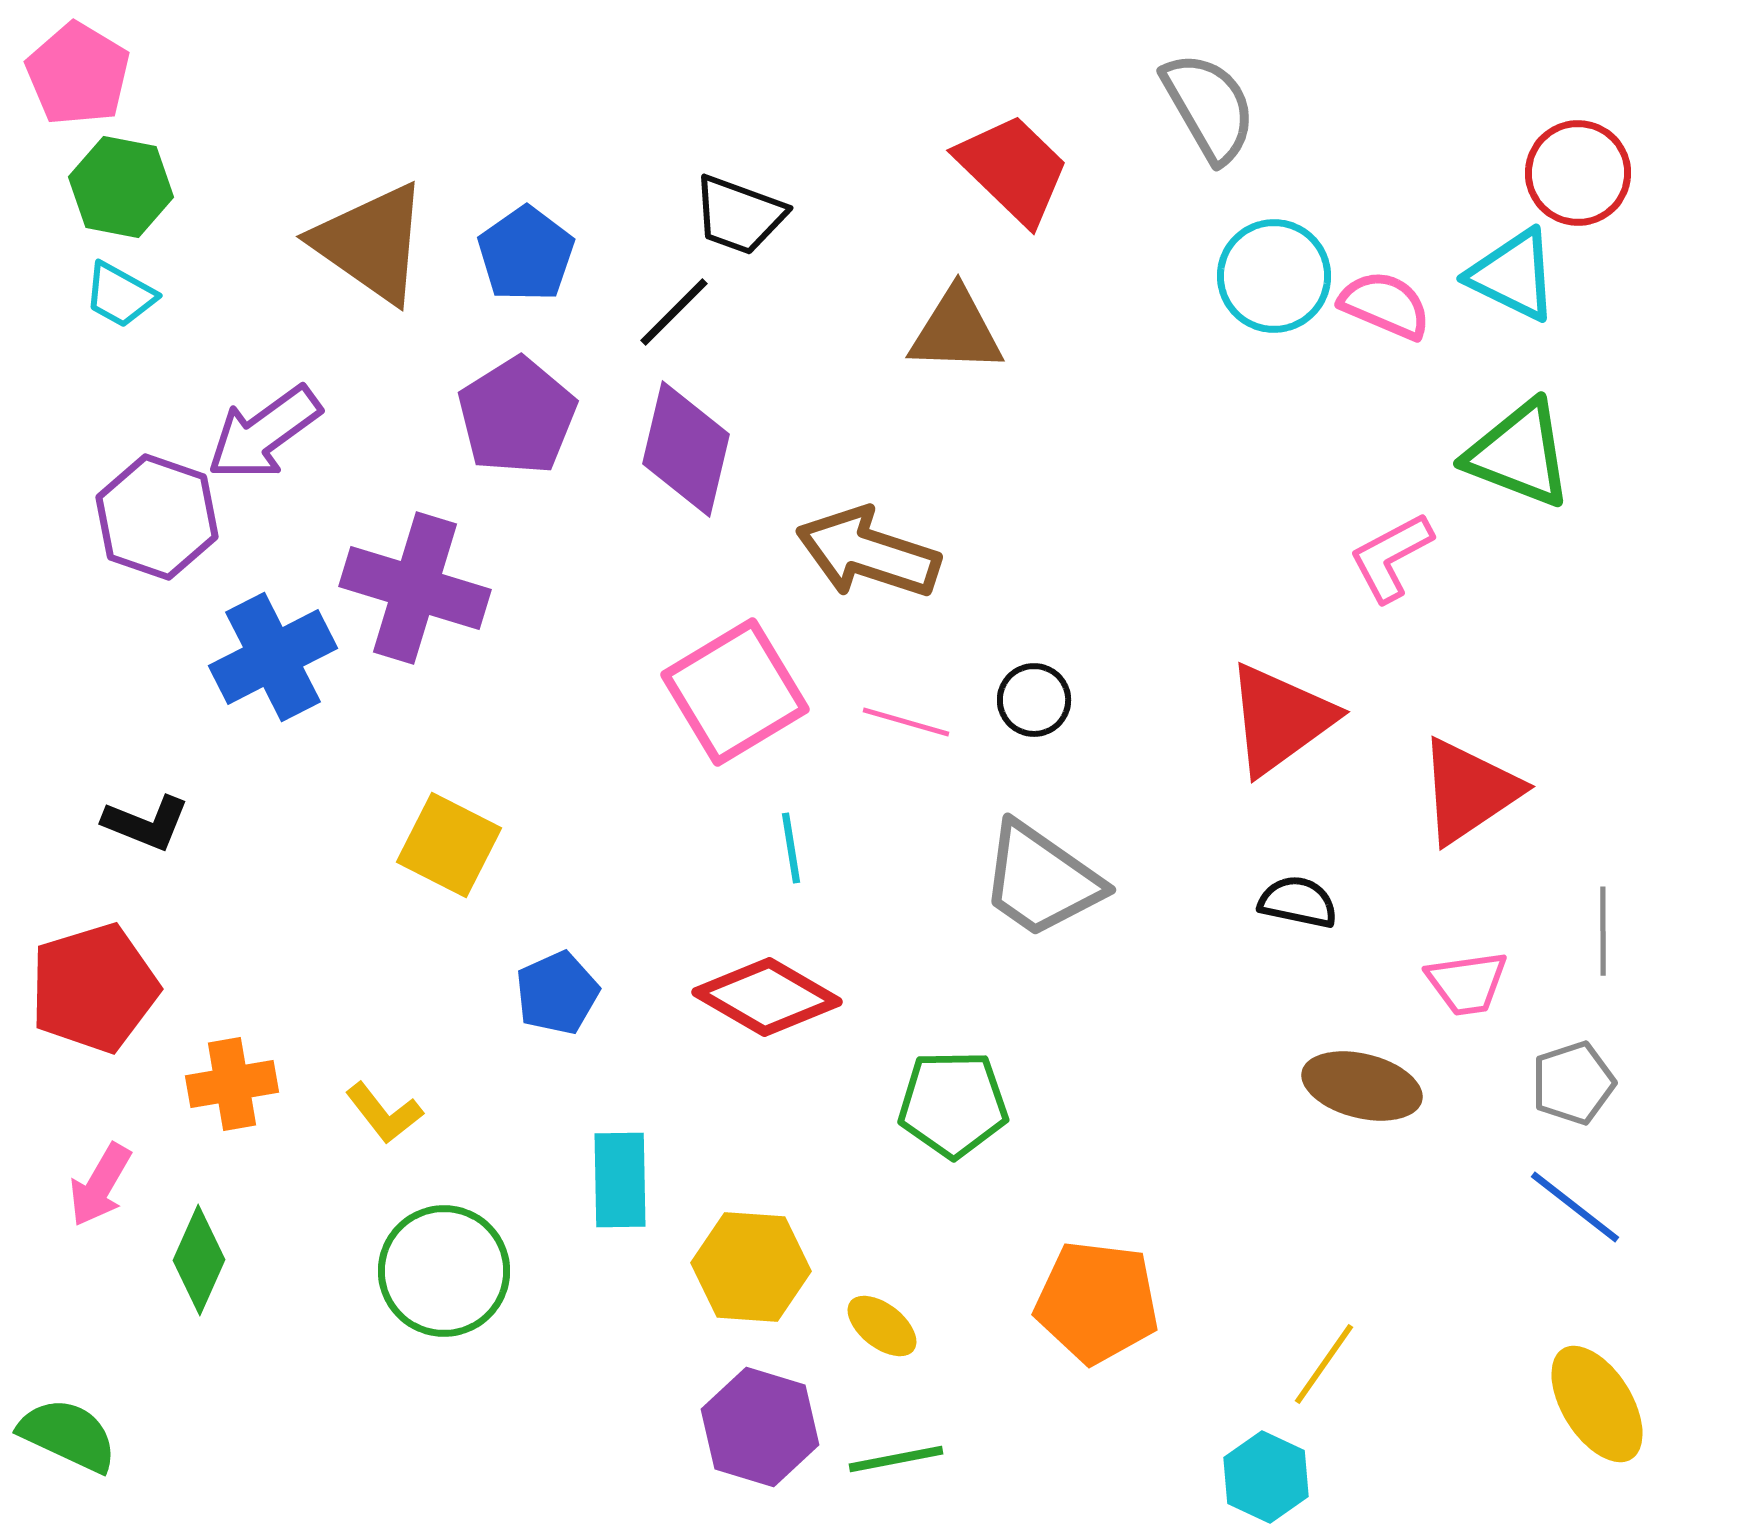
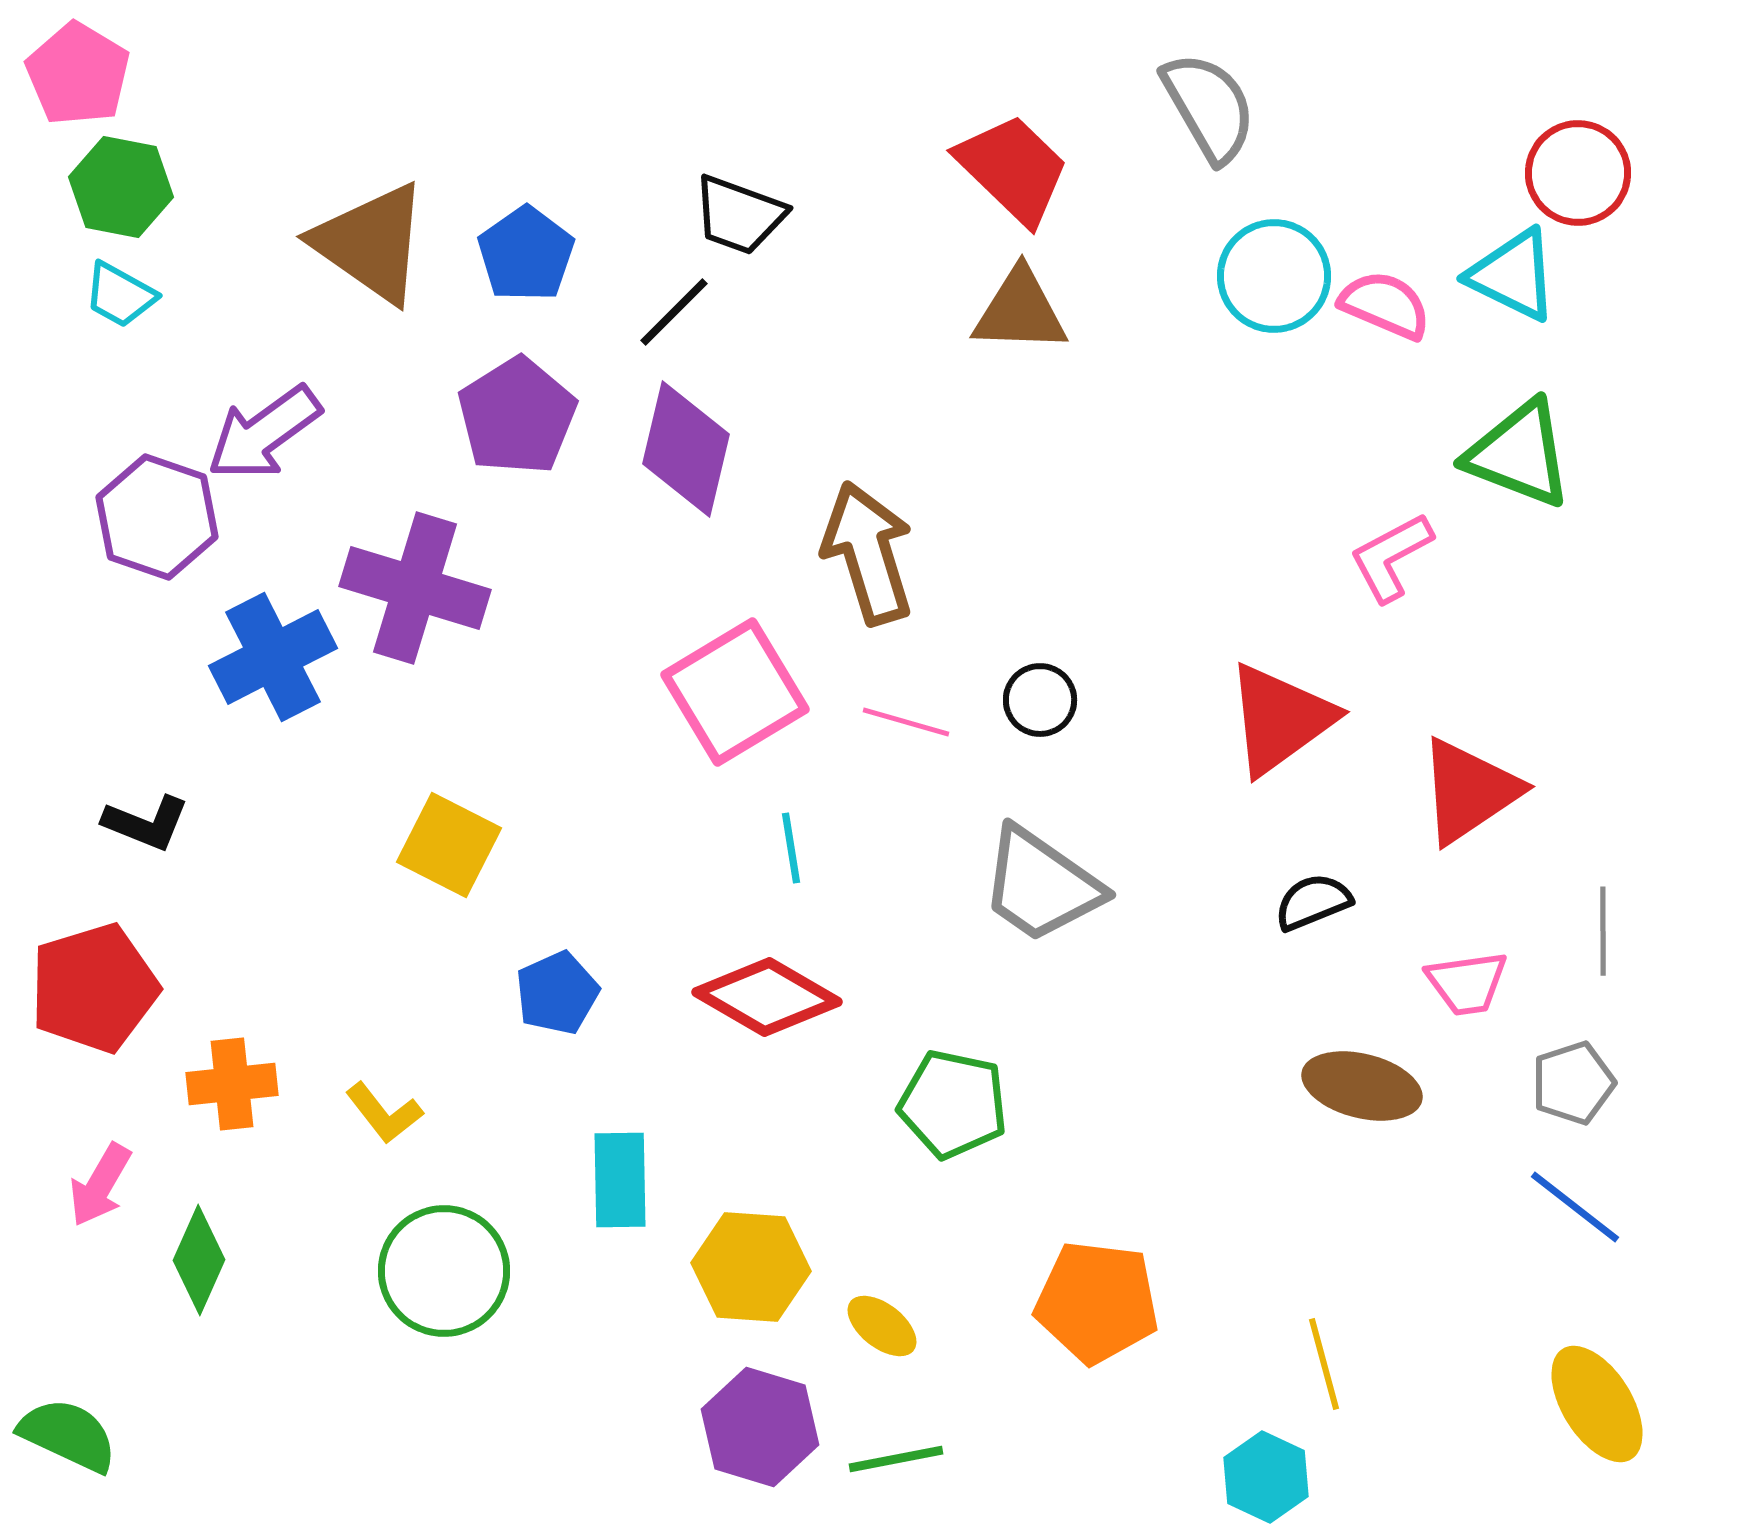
brown triangle at (956, 331): moved 64 px right, 20 px up
brown arrow at (868, 553): rotated 55 degrees clockwise
black circle at (1034, 700): moved 6 px right
gray trapezoid at (1041, 880): moved 5 px down
black semicircle at (1298, 902): moved 15 px right; rotated 34 degrees counterclockwise
orange cross at (232, 1084): rotated 4 degrees clockwise
green pentagon at (953, 1104): rotated 13 degrees clockwise
yellow line at (1324, 1364): rotated 50 degrees counterclockwise
